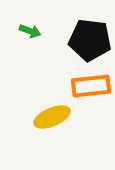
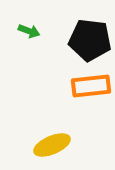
green arrow: moved 1 px left
yellow ellipse: moved 28 px down
